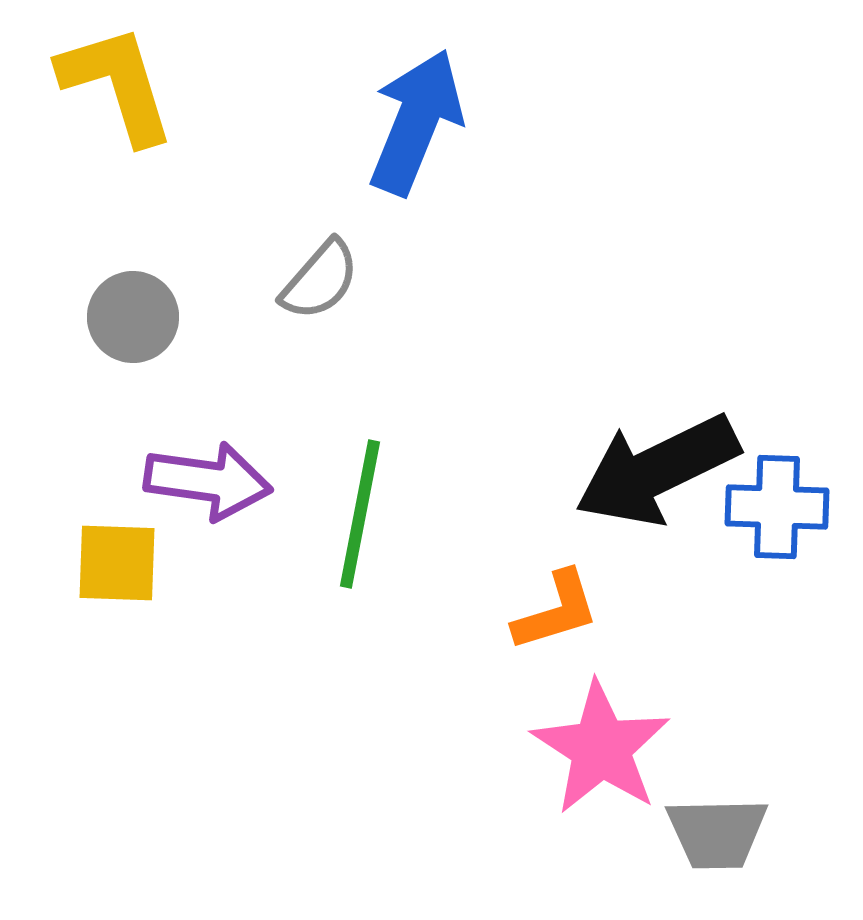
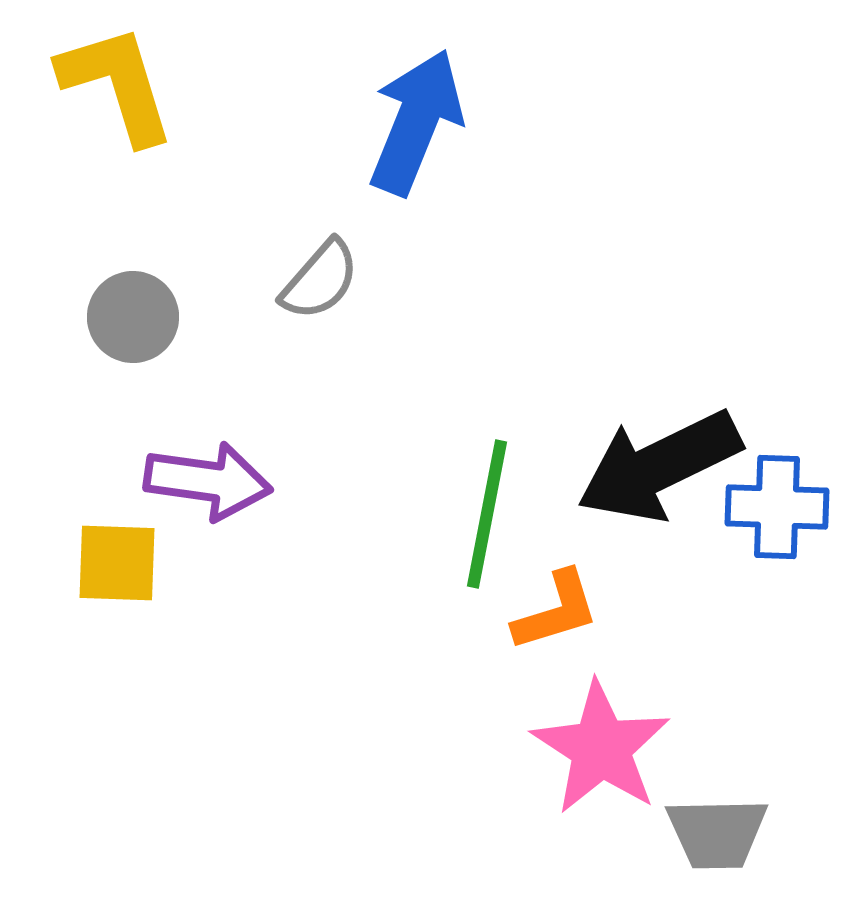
black arrow: moved 2 px right, 4 px up
green line: moved 127 px right
